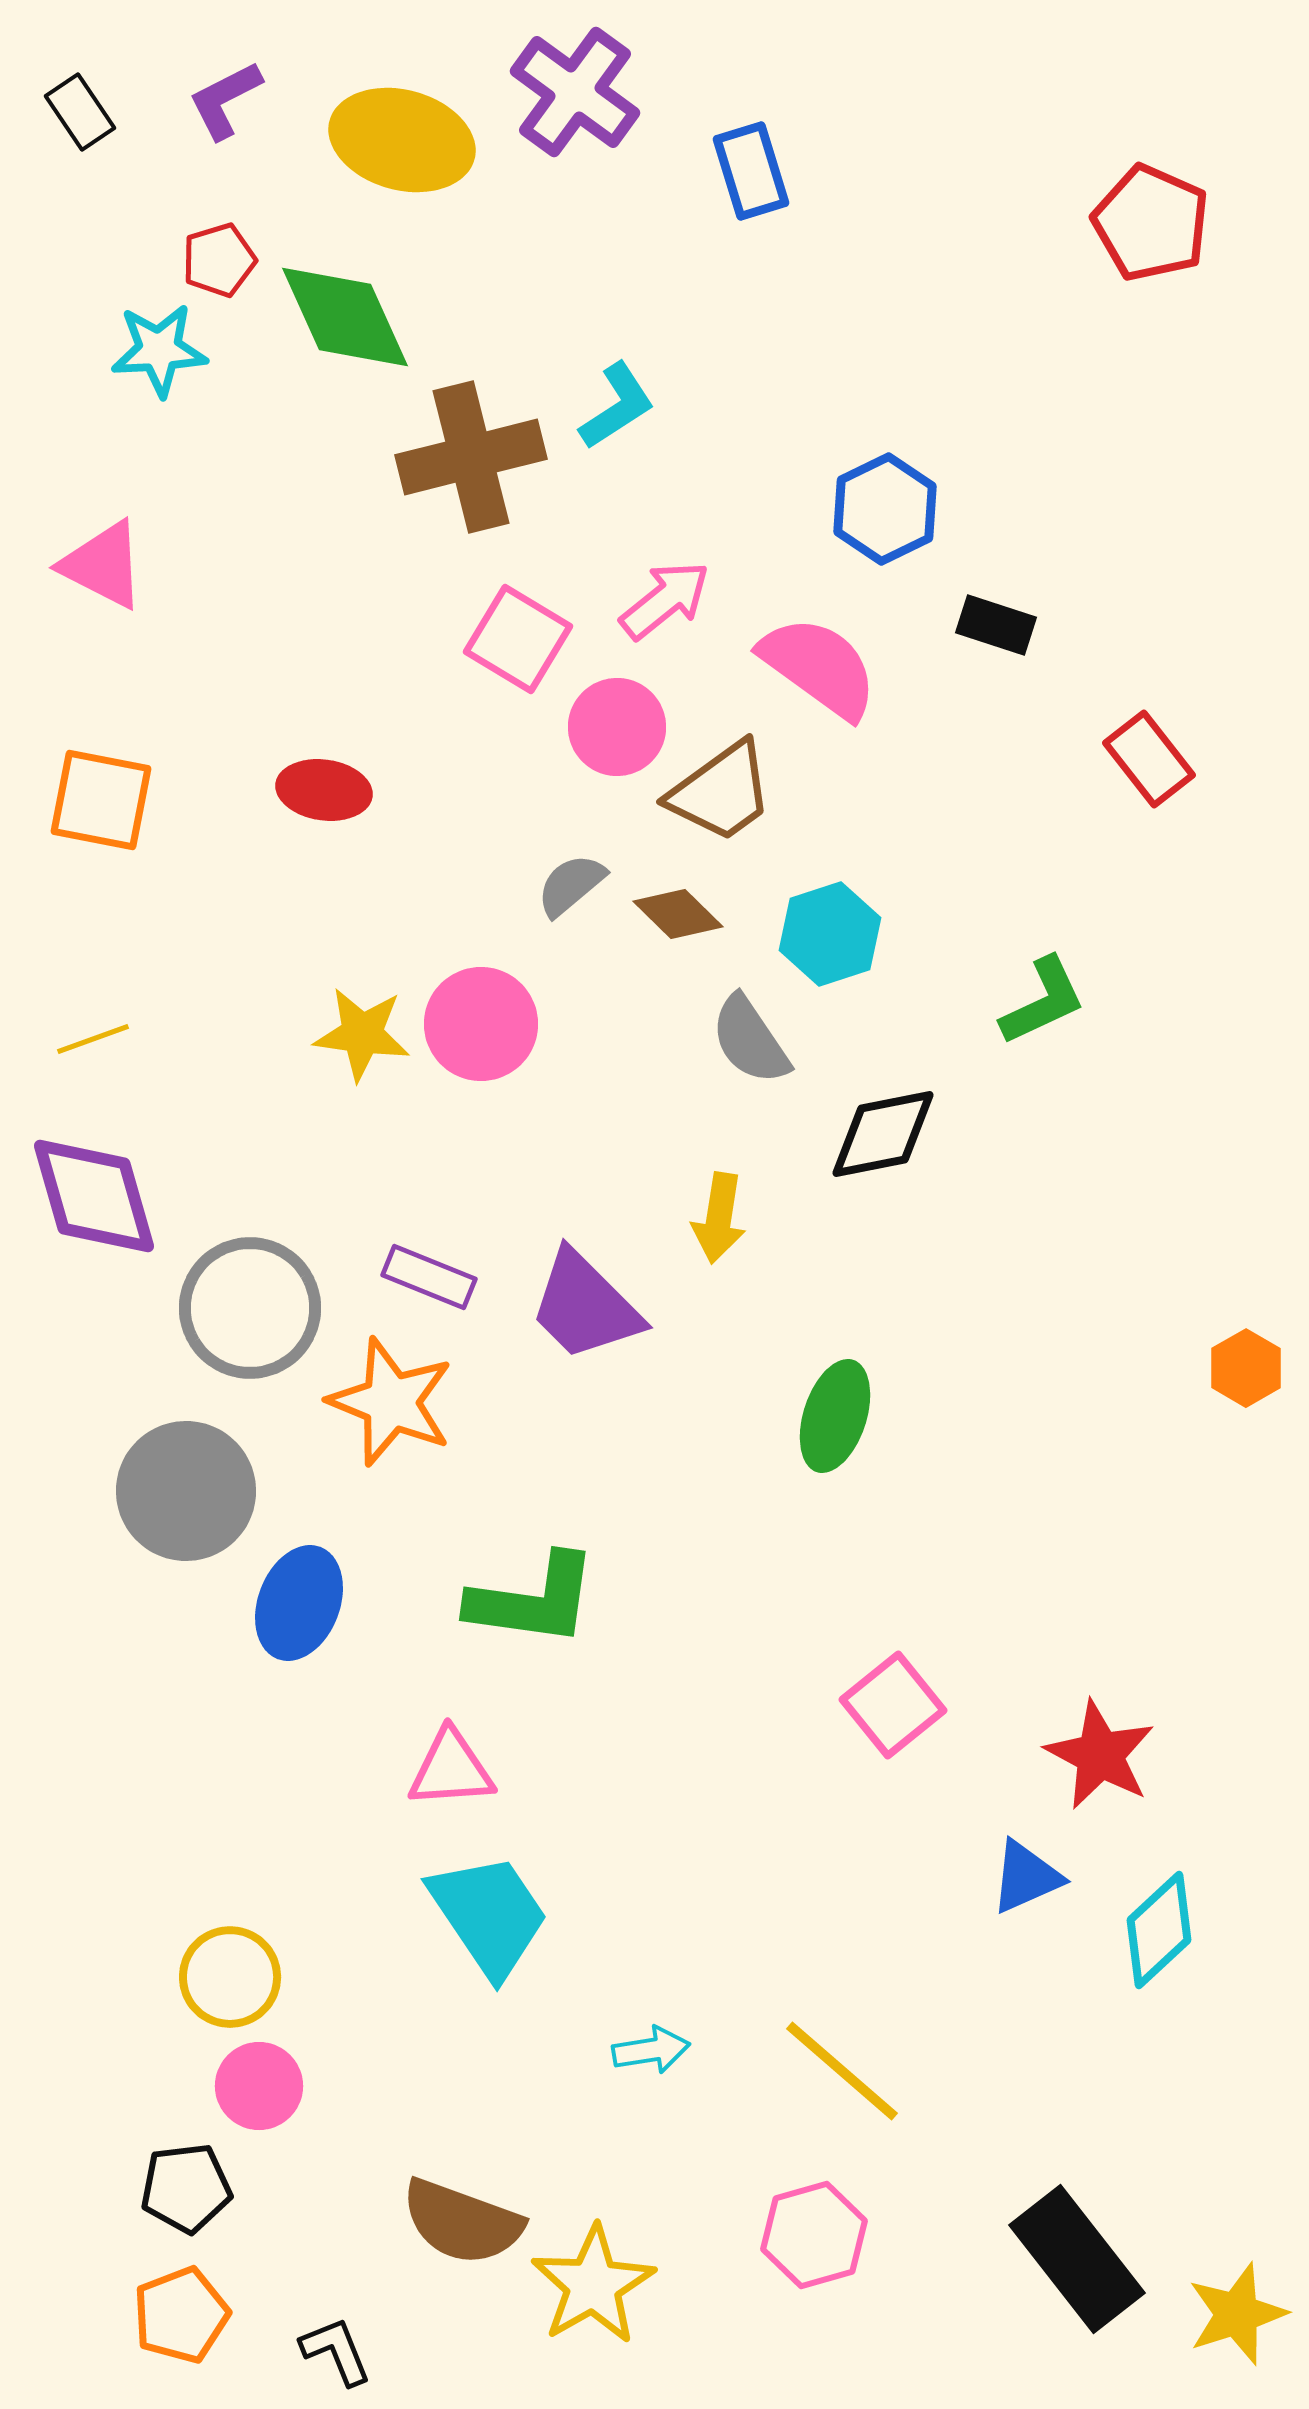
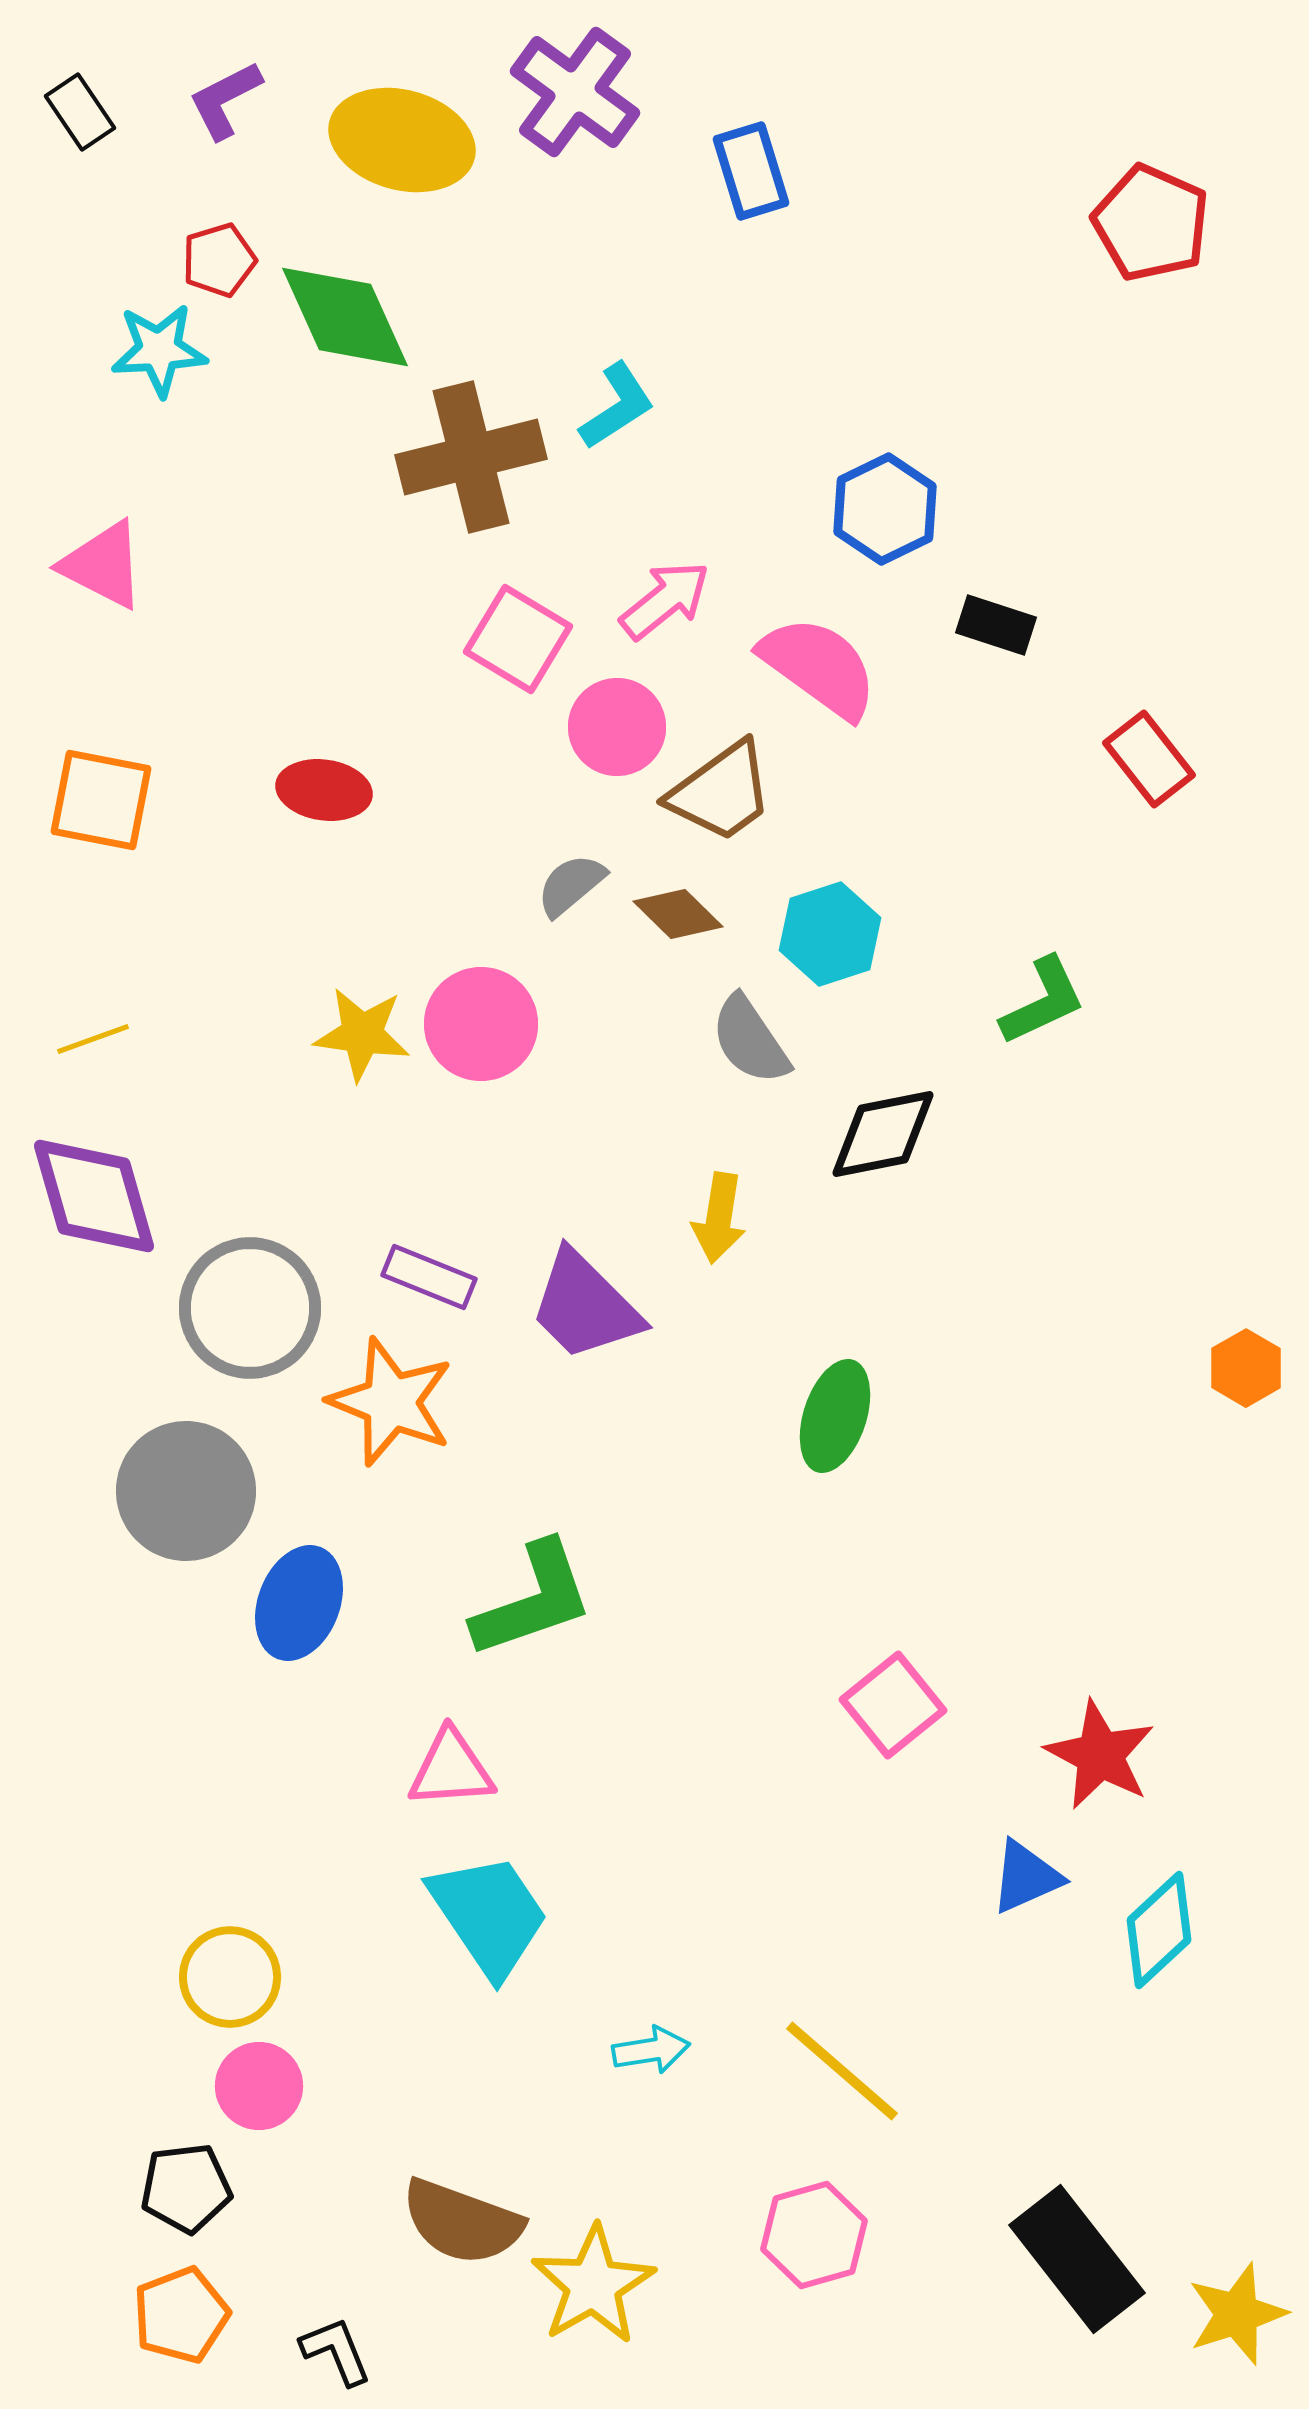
green L-shape at (533, 1600): rotated 27 degrees counterclockwise
